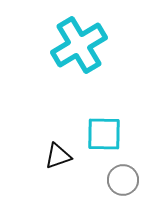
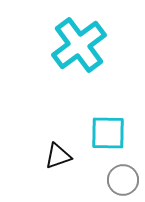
cyan cross: rotated 6 degrees counterclockwise
cyan square: moved 4 px right, 1 px up
